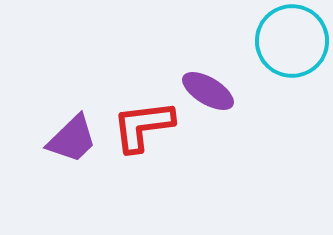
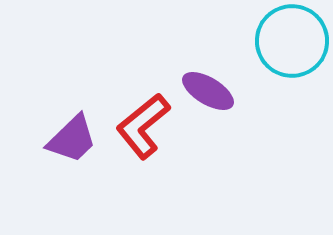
red L-shape: rotated 32 degrees counterclockwise
